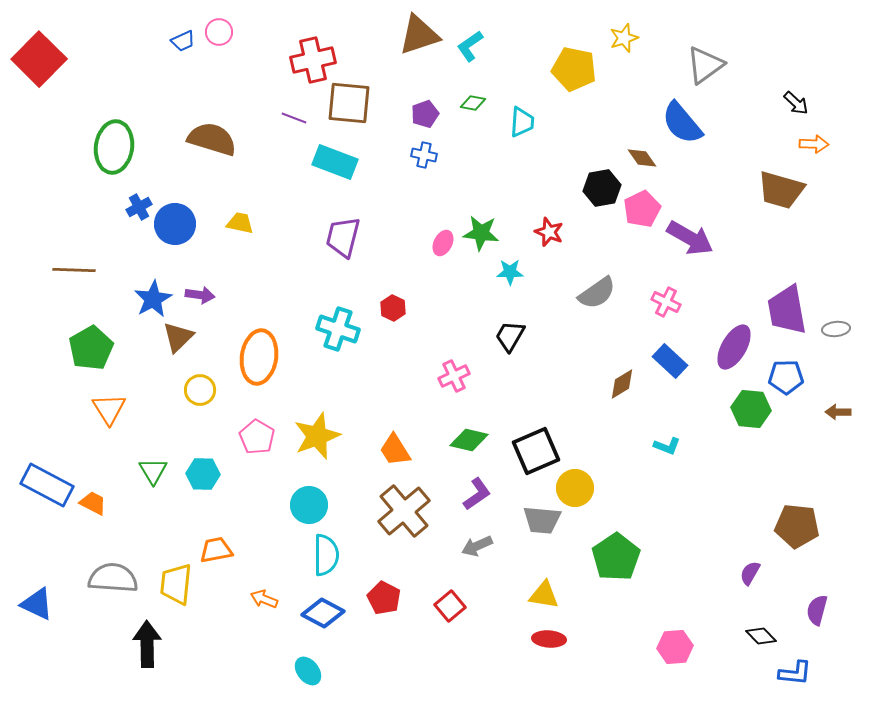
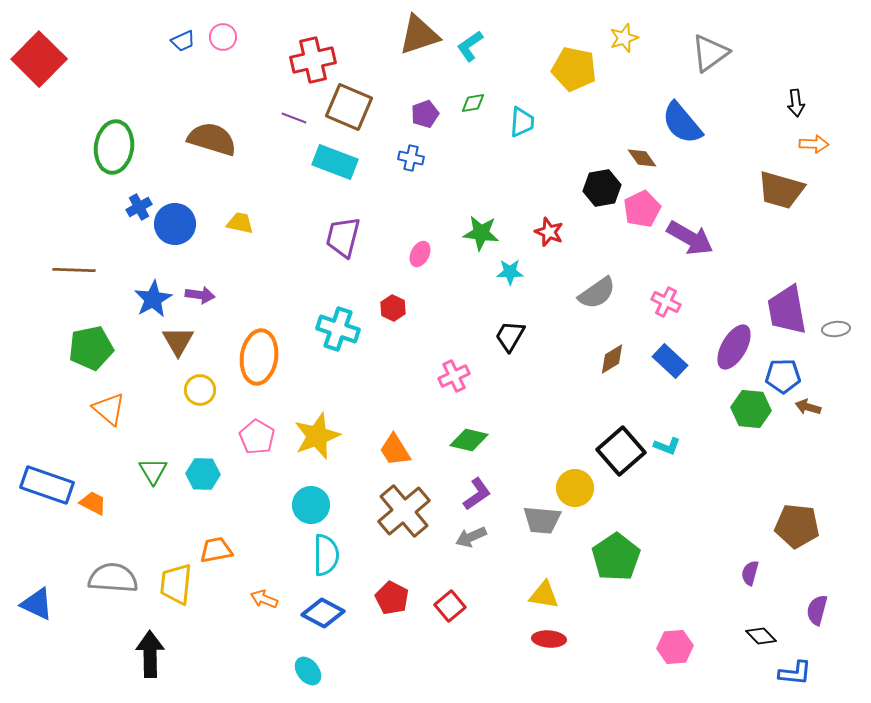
pink circle at (219, 32): moved 4 px right, 5 px down
gray triangle at (705, 65): moved 5 px right, 12 px up
brown square at (349, 103): moved 4 px down; rotated 18 degrees clockwise
green diamond at (473, 103): rotated 20 degrees counterclockwise
black arrow at (796, 103): rotated 40 degrees clockwise
blue cross at (424, 155): moved 13 px left, 3 px down
pink ellipse at (443, 243): moved 23 px left, 11 px down
brown triangle at (178, 337): moved 4 px down; rotated 16 degrees counterclockwise
green pentagon at (91, 348): rotated 18 degrees clockwise
blue pentagon at (786, 377): moved 3 px left, 1 px up
brown diamond at (622, 384): moved 10 px left, 25 px up
orange triangle at (109, 409): rotated 18 degrees counterclockwise
brown arrow at (838, 412): moved 30 px left, 5 px up; rotated 15 degrees clockwise
black square at (536, 451): moved 85 px right; rotated 18 degrees counterclockwise
blue rectangle at (47, 485): rotated 9 degrees counterclockwise
cyan circle at (309, 505): moved 2 px right
gray arrow at (477, 546): moved 6 px left, 9 px up
purple semicircle at (750, 573): rotated 15 degrees counterclockwise
red pentagon at (384, 598): moved 8 px right
black arrow at (147, 644): moved 3 px right, 10 px down
